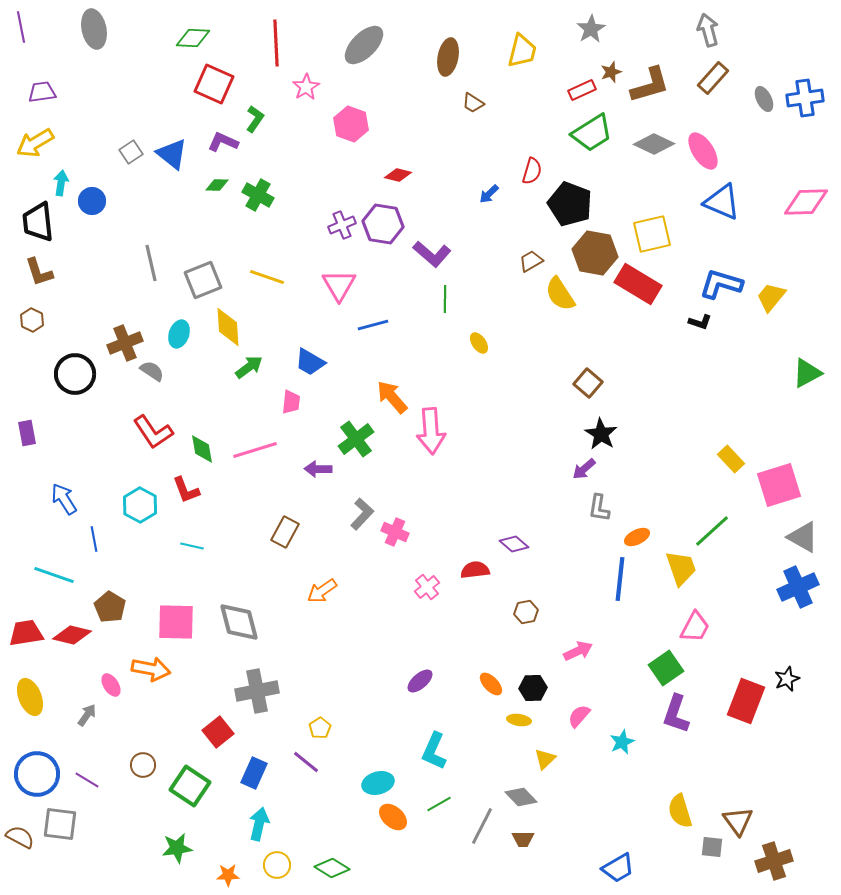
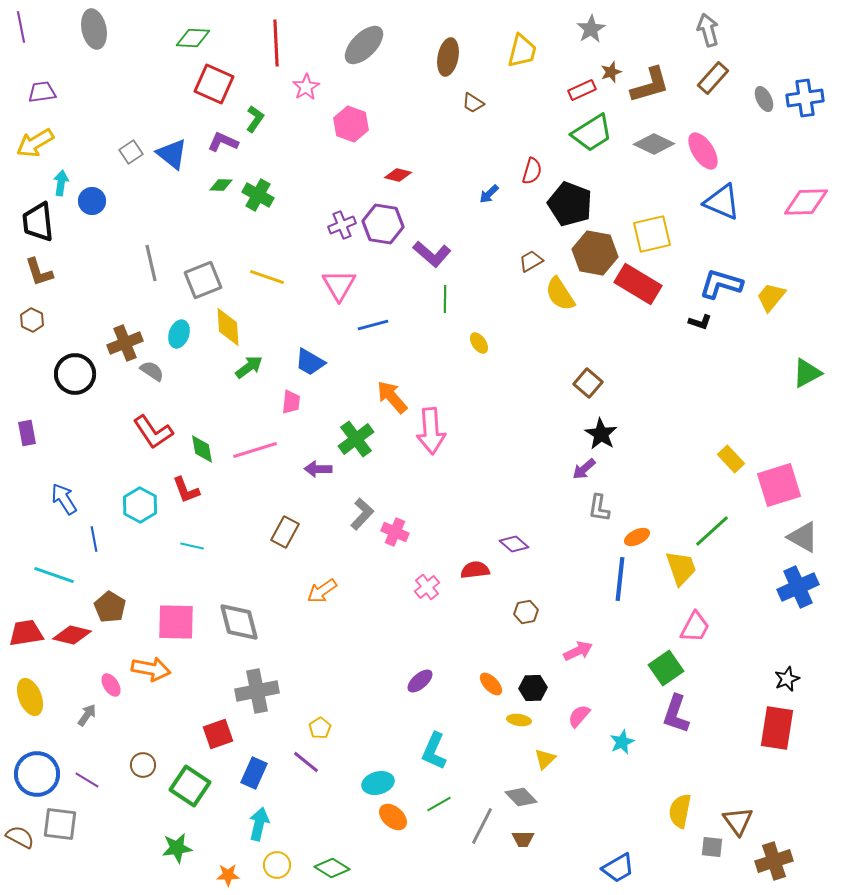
green diamond at (217, 185): moved 4 px right
red rectangle at (746, 701): moved 31 px right, 27 px down; rotated 12 degrees counterclockwise
red square at (218, 732): moved 2 px down; rotated 20 degrees clockwise
yellow semicircle at (680, 811): rotated 28 degrees clockwise
